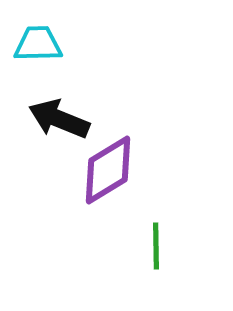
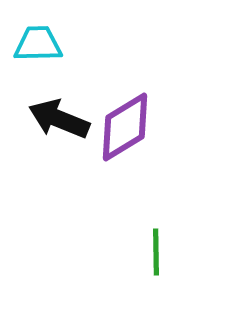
purple diamond: moved 17 px right, 43 px up
green line: moved 6 px down
